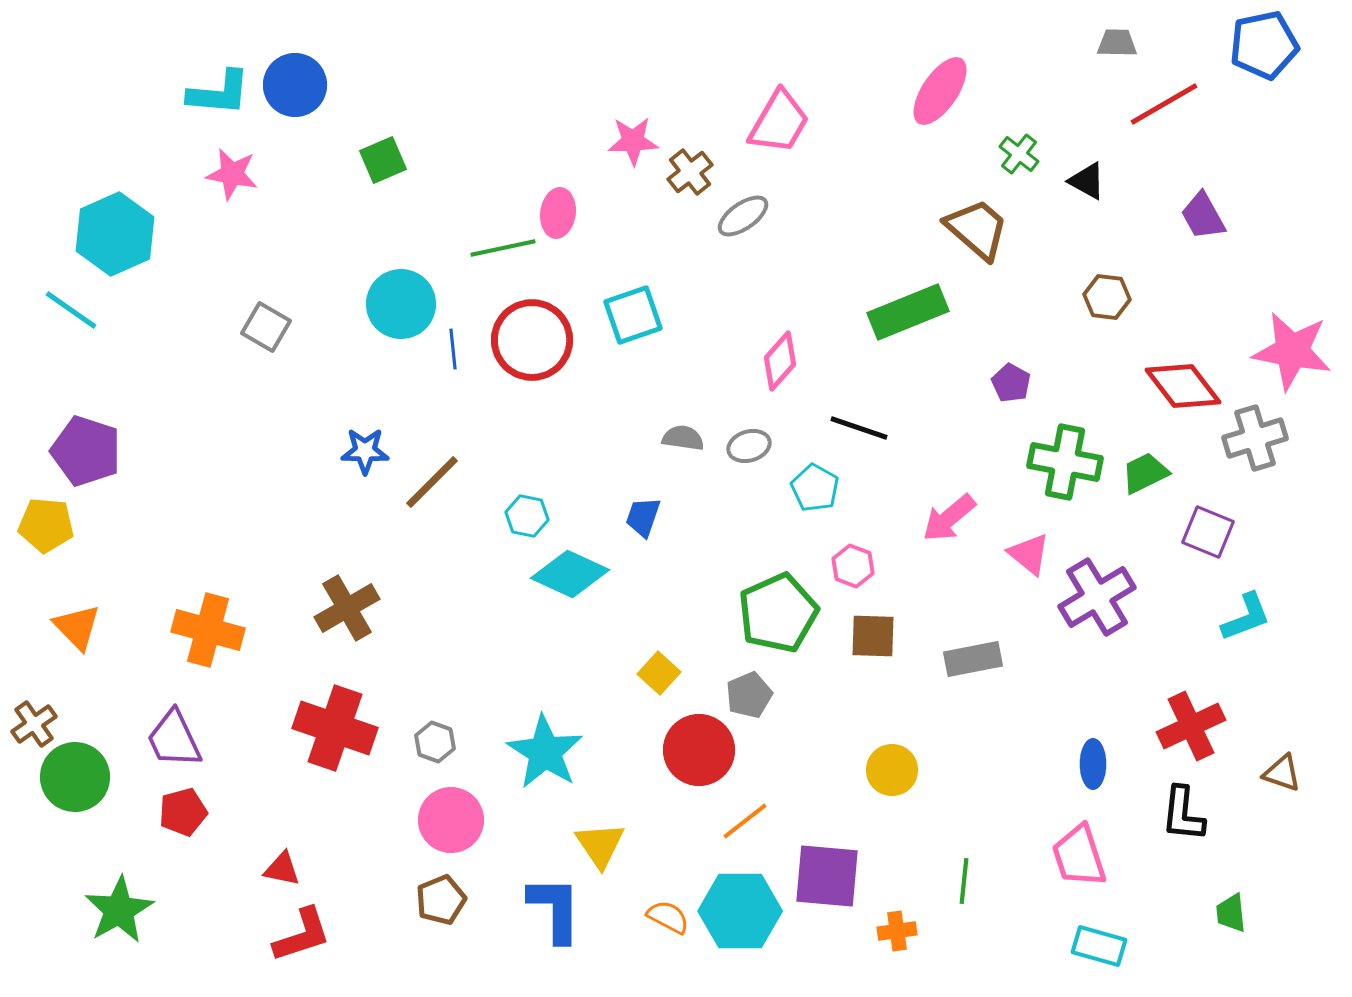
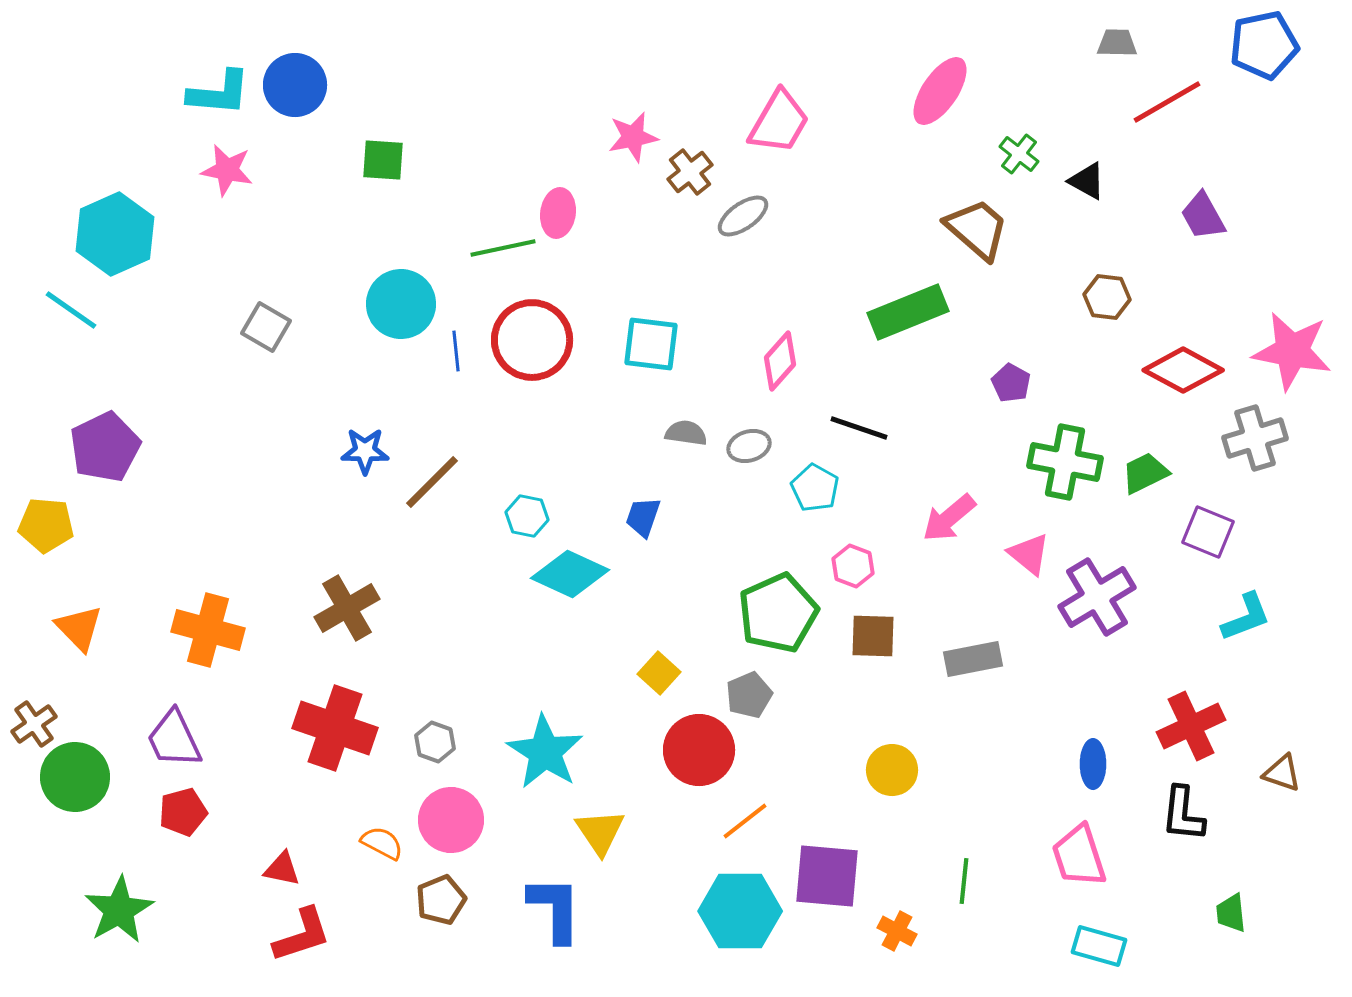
red line at (1164, 104): moved 3 px right, 2 px up
pink star at (633, 141): moved 4 px up; rotated 9 degrees counterclockwise
green square at (383, 160): rotated 27 degrees clockwise
pink star at (232, 174): moved 5 px left, 4 px up
cyan square at (633, 315): moved 18 px right, 29 px down; rotated 26 degrees clockwise
blue line at (453, 349): moved 3 px right, 2 px down
red diamond at (1183, 386): moved 16 px up; rotated 24 degrees counterclockwise
gray semicircle at (683, 438): moved 3 px right, 5 px up
purple pentagon at (86, 451): moved 19 px right, 4 px up; rotated 28 degrees clockwise
orange triangle at (77, 627): moved 2 px right, 1 px down
yellow triangle at (600, 845): moved 13 px up
orange semicircle at (668, 917): moved 286 px left, 74 px up
orange cross at (897, 931): rotated 36 degrees clockwise
